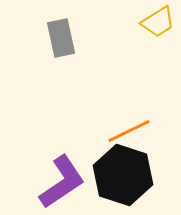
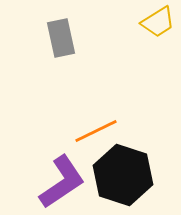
orange line: moved 33 px left
